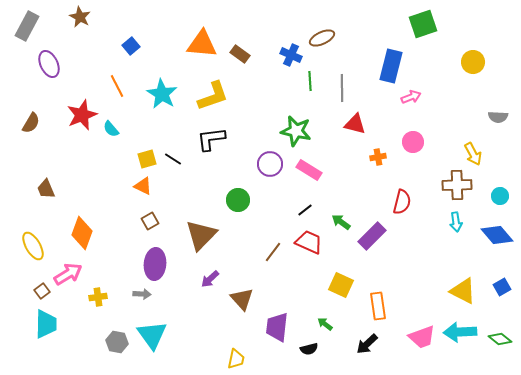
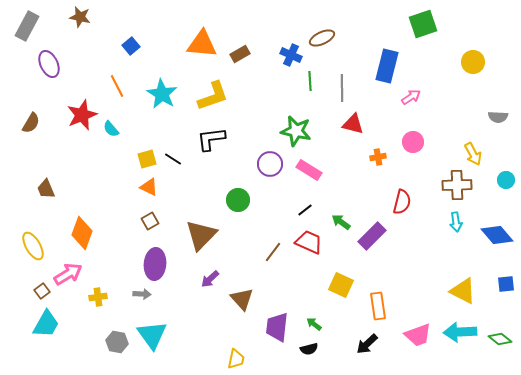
brown star at (80, 17): rotated 15 degrees counterclockwise
brown rectangle at (240, 54): rotated 66 degrees counterclockwise
blue rectangle at (391, 66): moved 4 px left
pink arrow at (411, 97): rotated 12 degrees counterclockwise
red triangle at (355, 124): moved 2 px left
orange triangle at (143, 186): moved 6 px right, 1 px down
cyan circle at (500, 196): moved 6 px right, 16 px up
blue square at (502, 287): moved 4 px right, 3 px up; rotated 24 degrees clockwise
cyan trapezoid at (46, 324): rotated 28 degrees clockwise
green arrow at (325, 324): moved 11 px left
pink trapezoid at (422, 337): moved 4 px left, 2 px up
